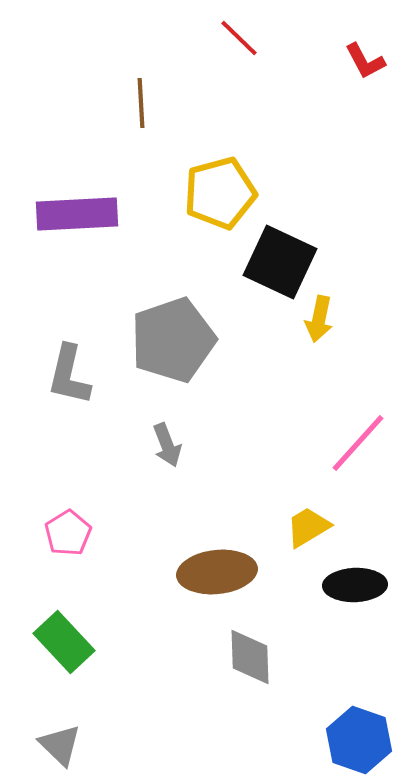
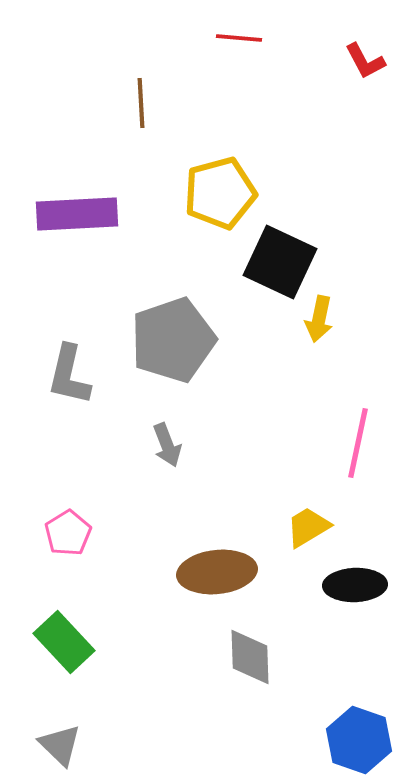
red line: rotated 39 degrees counterclockwise
pink line: rotated 30 degrees counterclockwise
